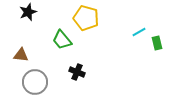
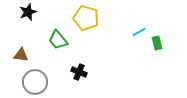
green trapezoid: moved 4 px left
black cross: moved 2 px right
